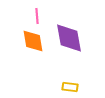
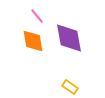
pink line: rotated 35 degrees counterclockwise
yellow rectangle: rotated 28 degrees clockwise
